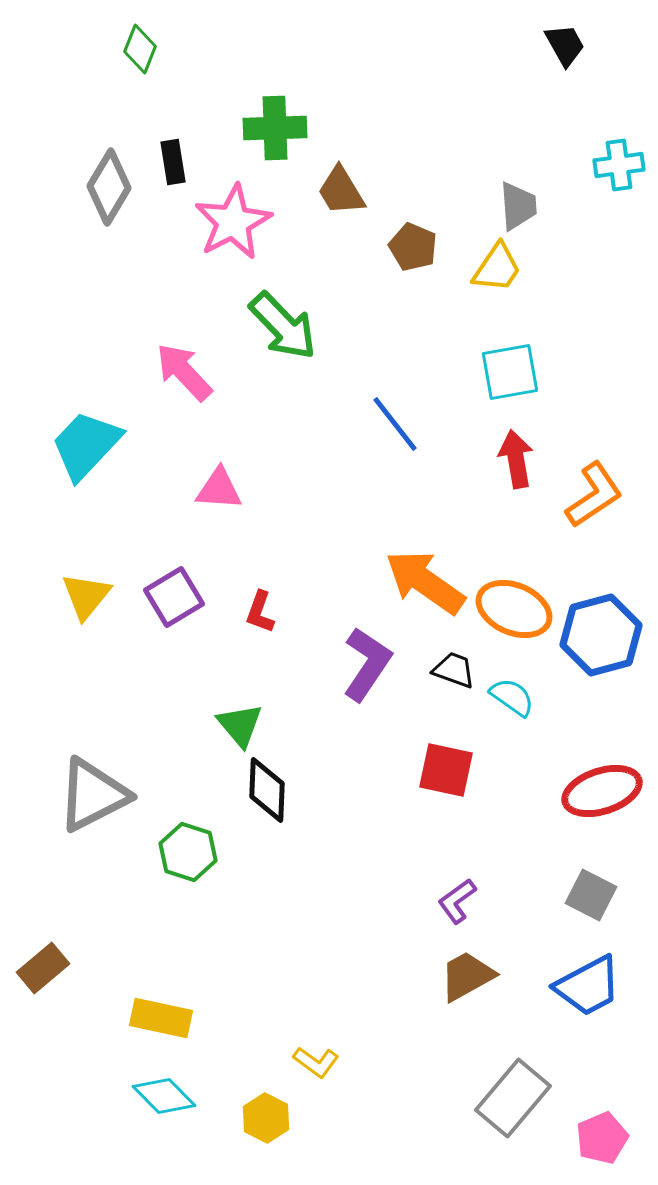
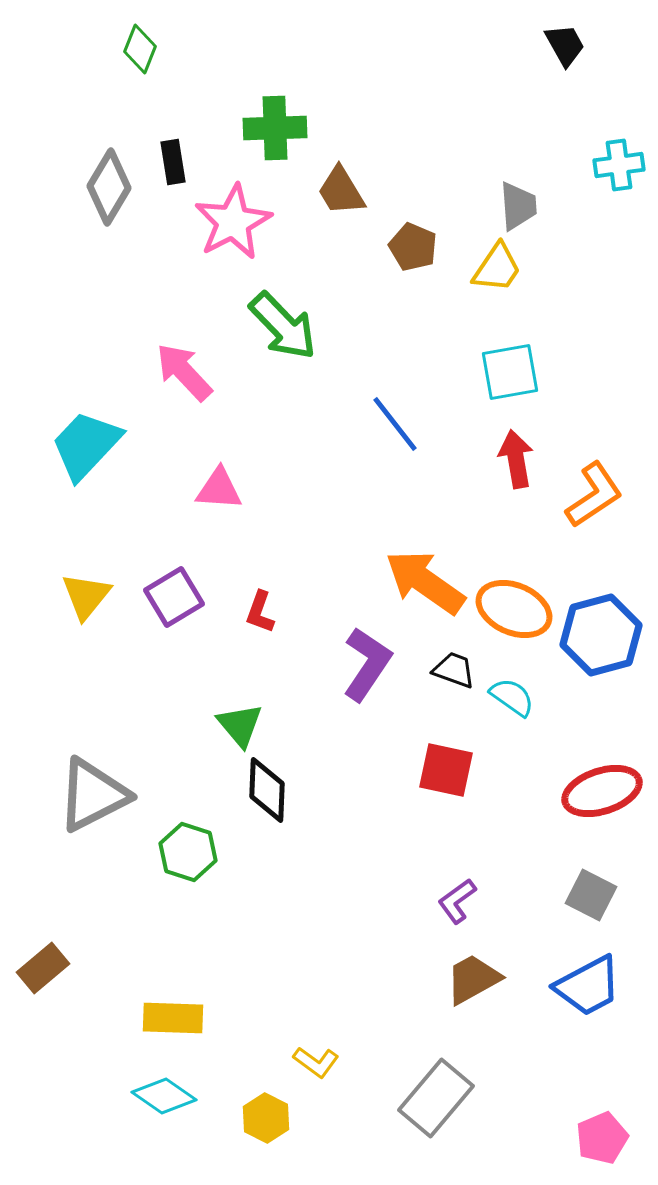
brown trapezoid at (467, 976): moved 6 px right, 3 px down
yellow rectangle at (161, 1018): moved 12 px right; rotated 10 degrees counterclockwise
cyan diamond at (164, 1096): rotated 10 degrees counterclockwise
gray rectangle at (513, 1098): moved 77 px left
